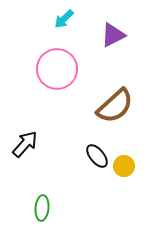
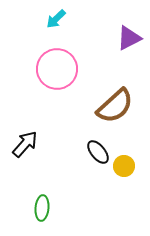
cyan arrow: moved 8 px left
purple triangle: moved 16 px right, 3 px down
black ellipse: moved 1 px right, 4 px up
